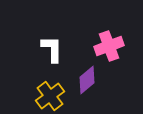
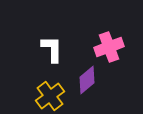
pink cross: moved 1 px down
